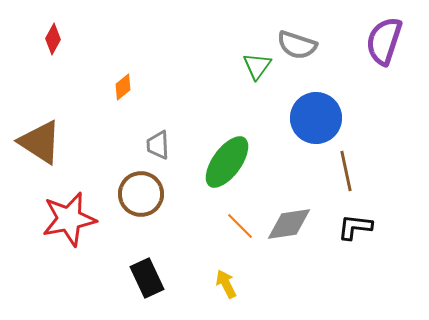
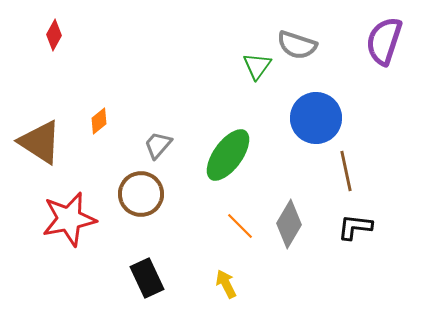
red diamond: moved 1 px right, 4 px up
orange diamond: moved 24 px left, 34 px down
gray trapezoid: rotated 44 degrees clockwise
green ellipse: moved 1 px right, 7 px up
gray diamond: rotated 51 degrees counterclockwise
